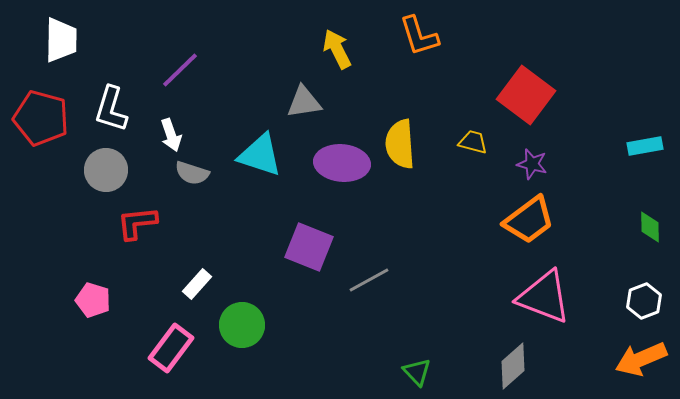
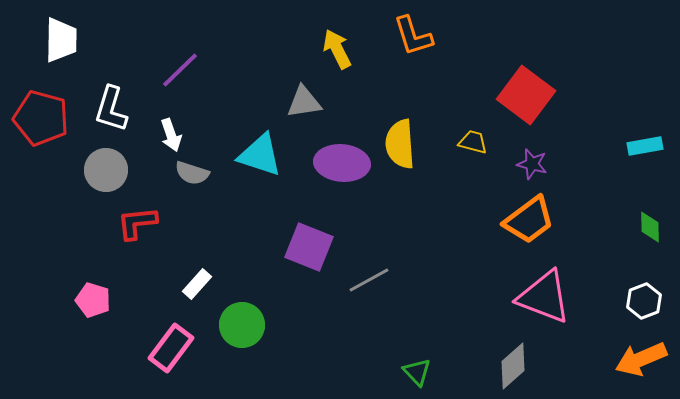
orange L-shape: moved 6 px left
